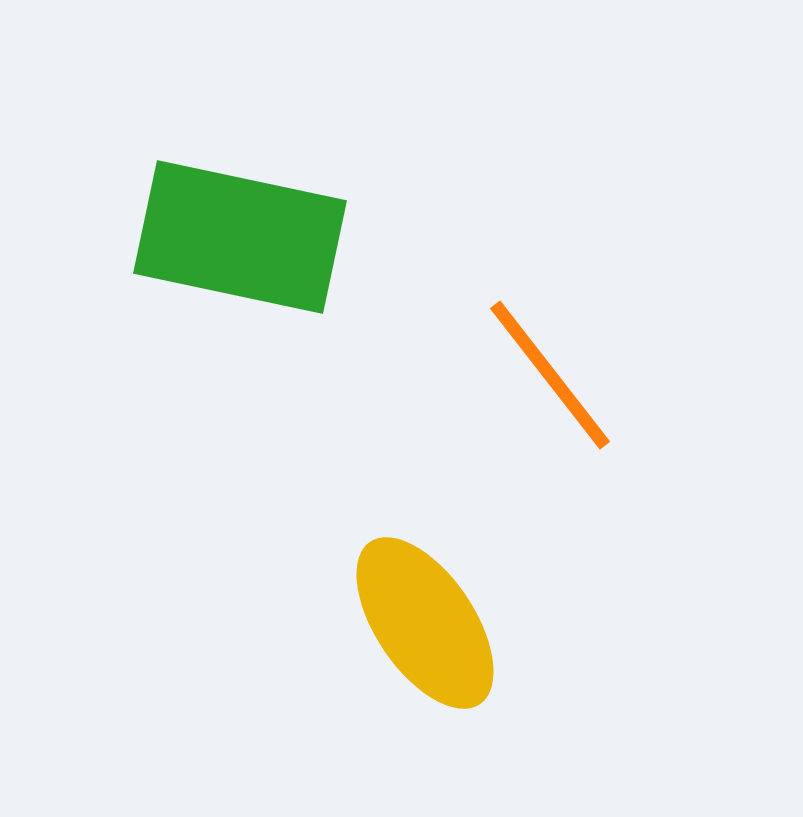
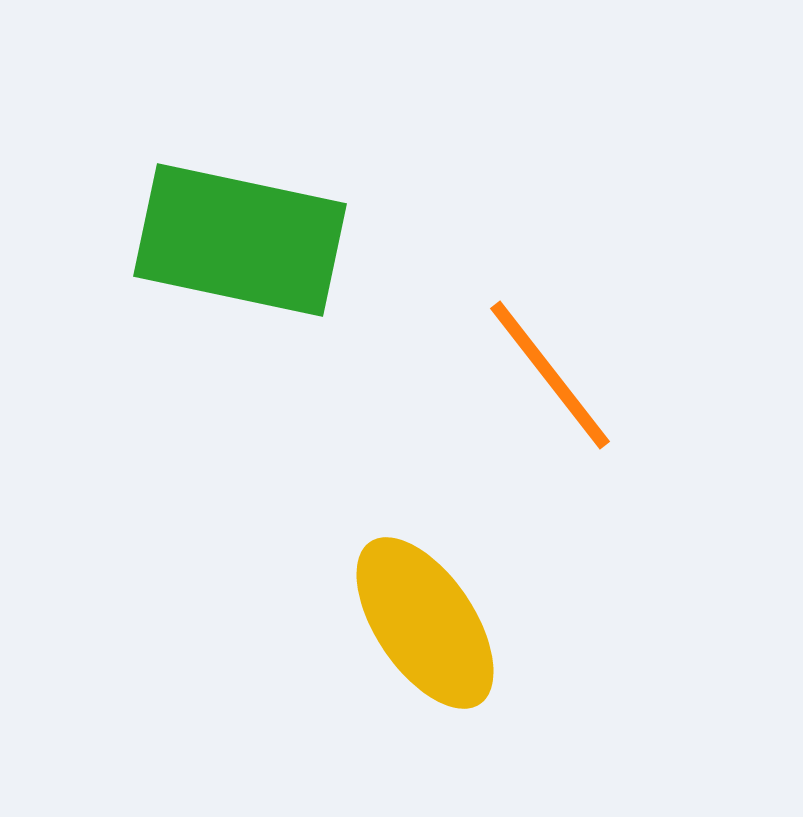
green rectangle: moved 3 px down
